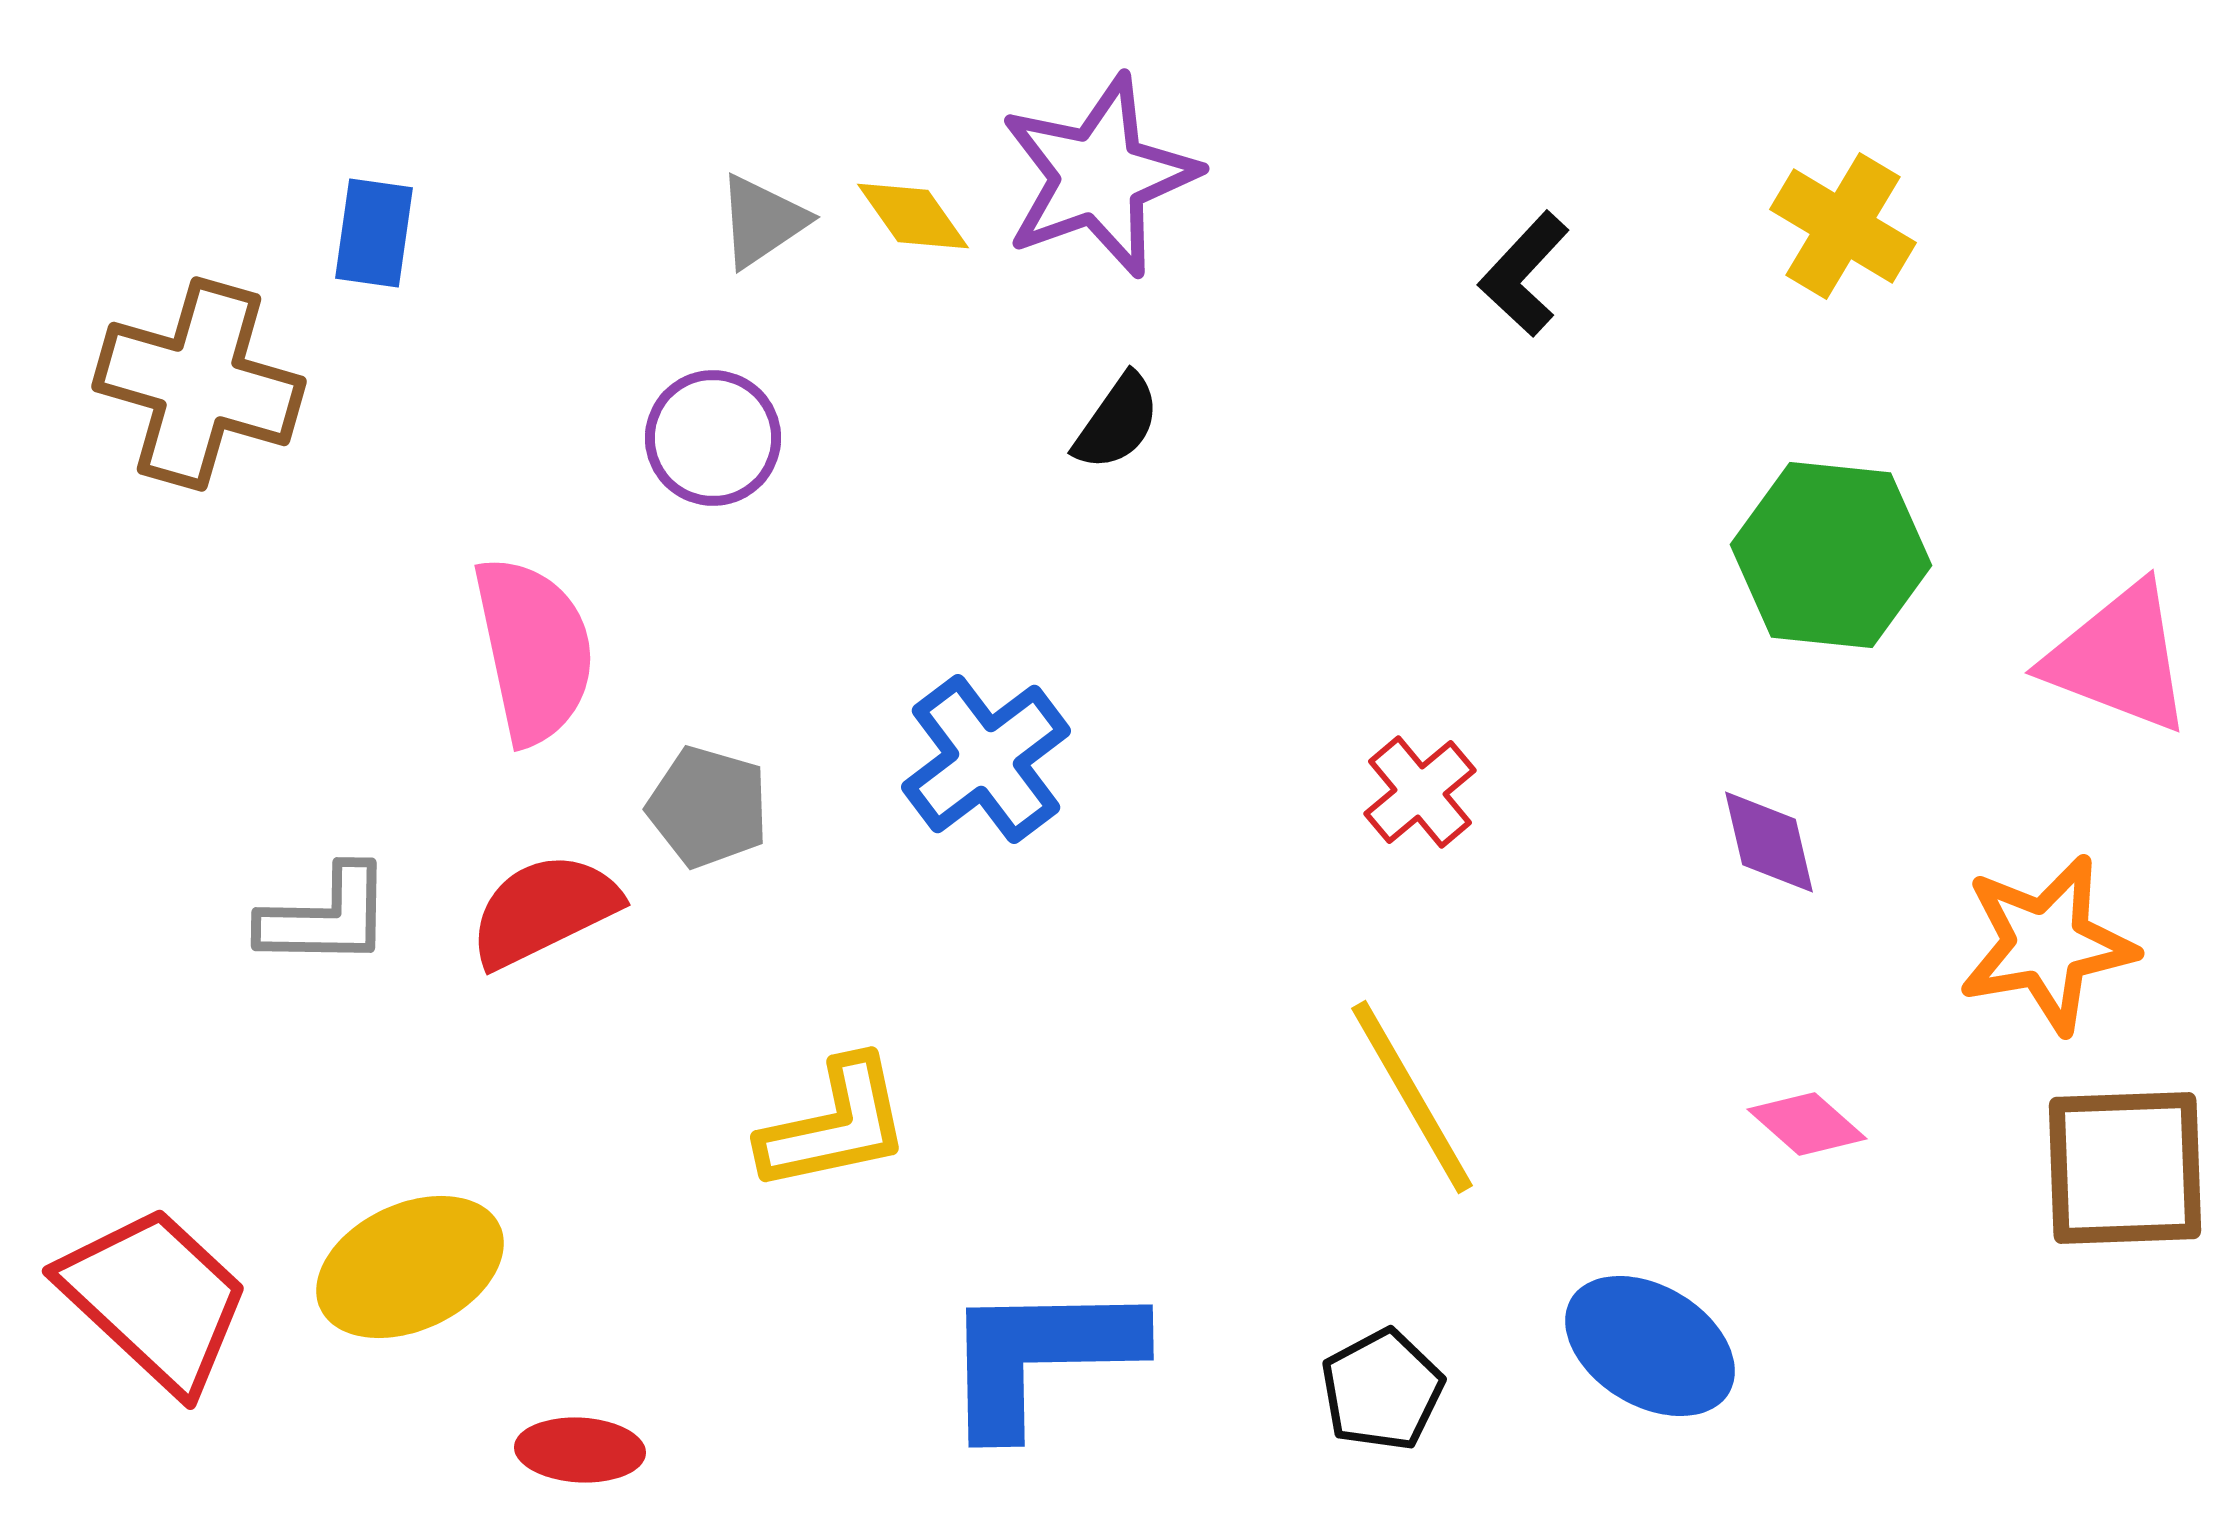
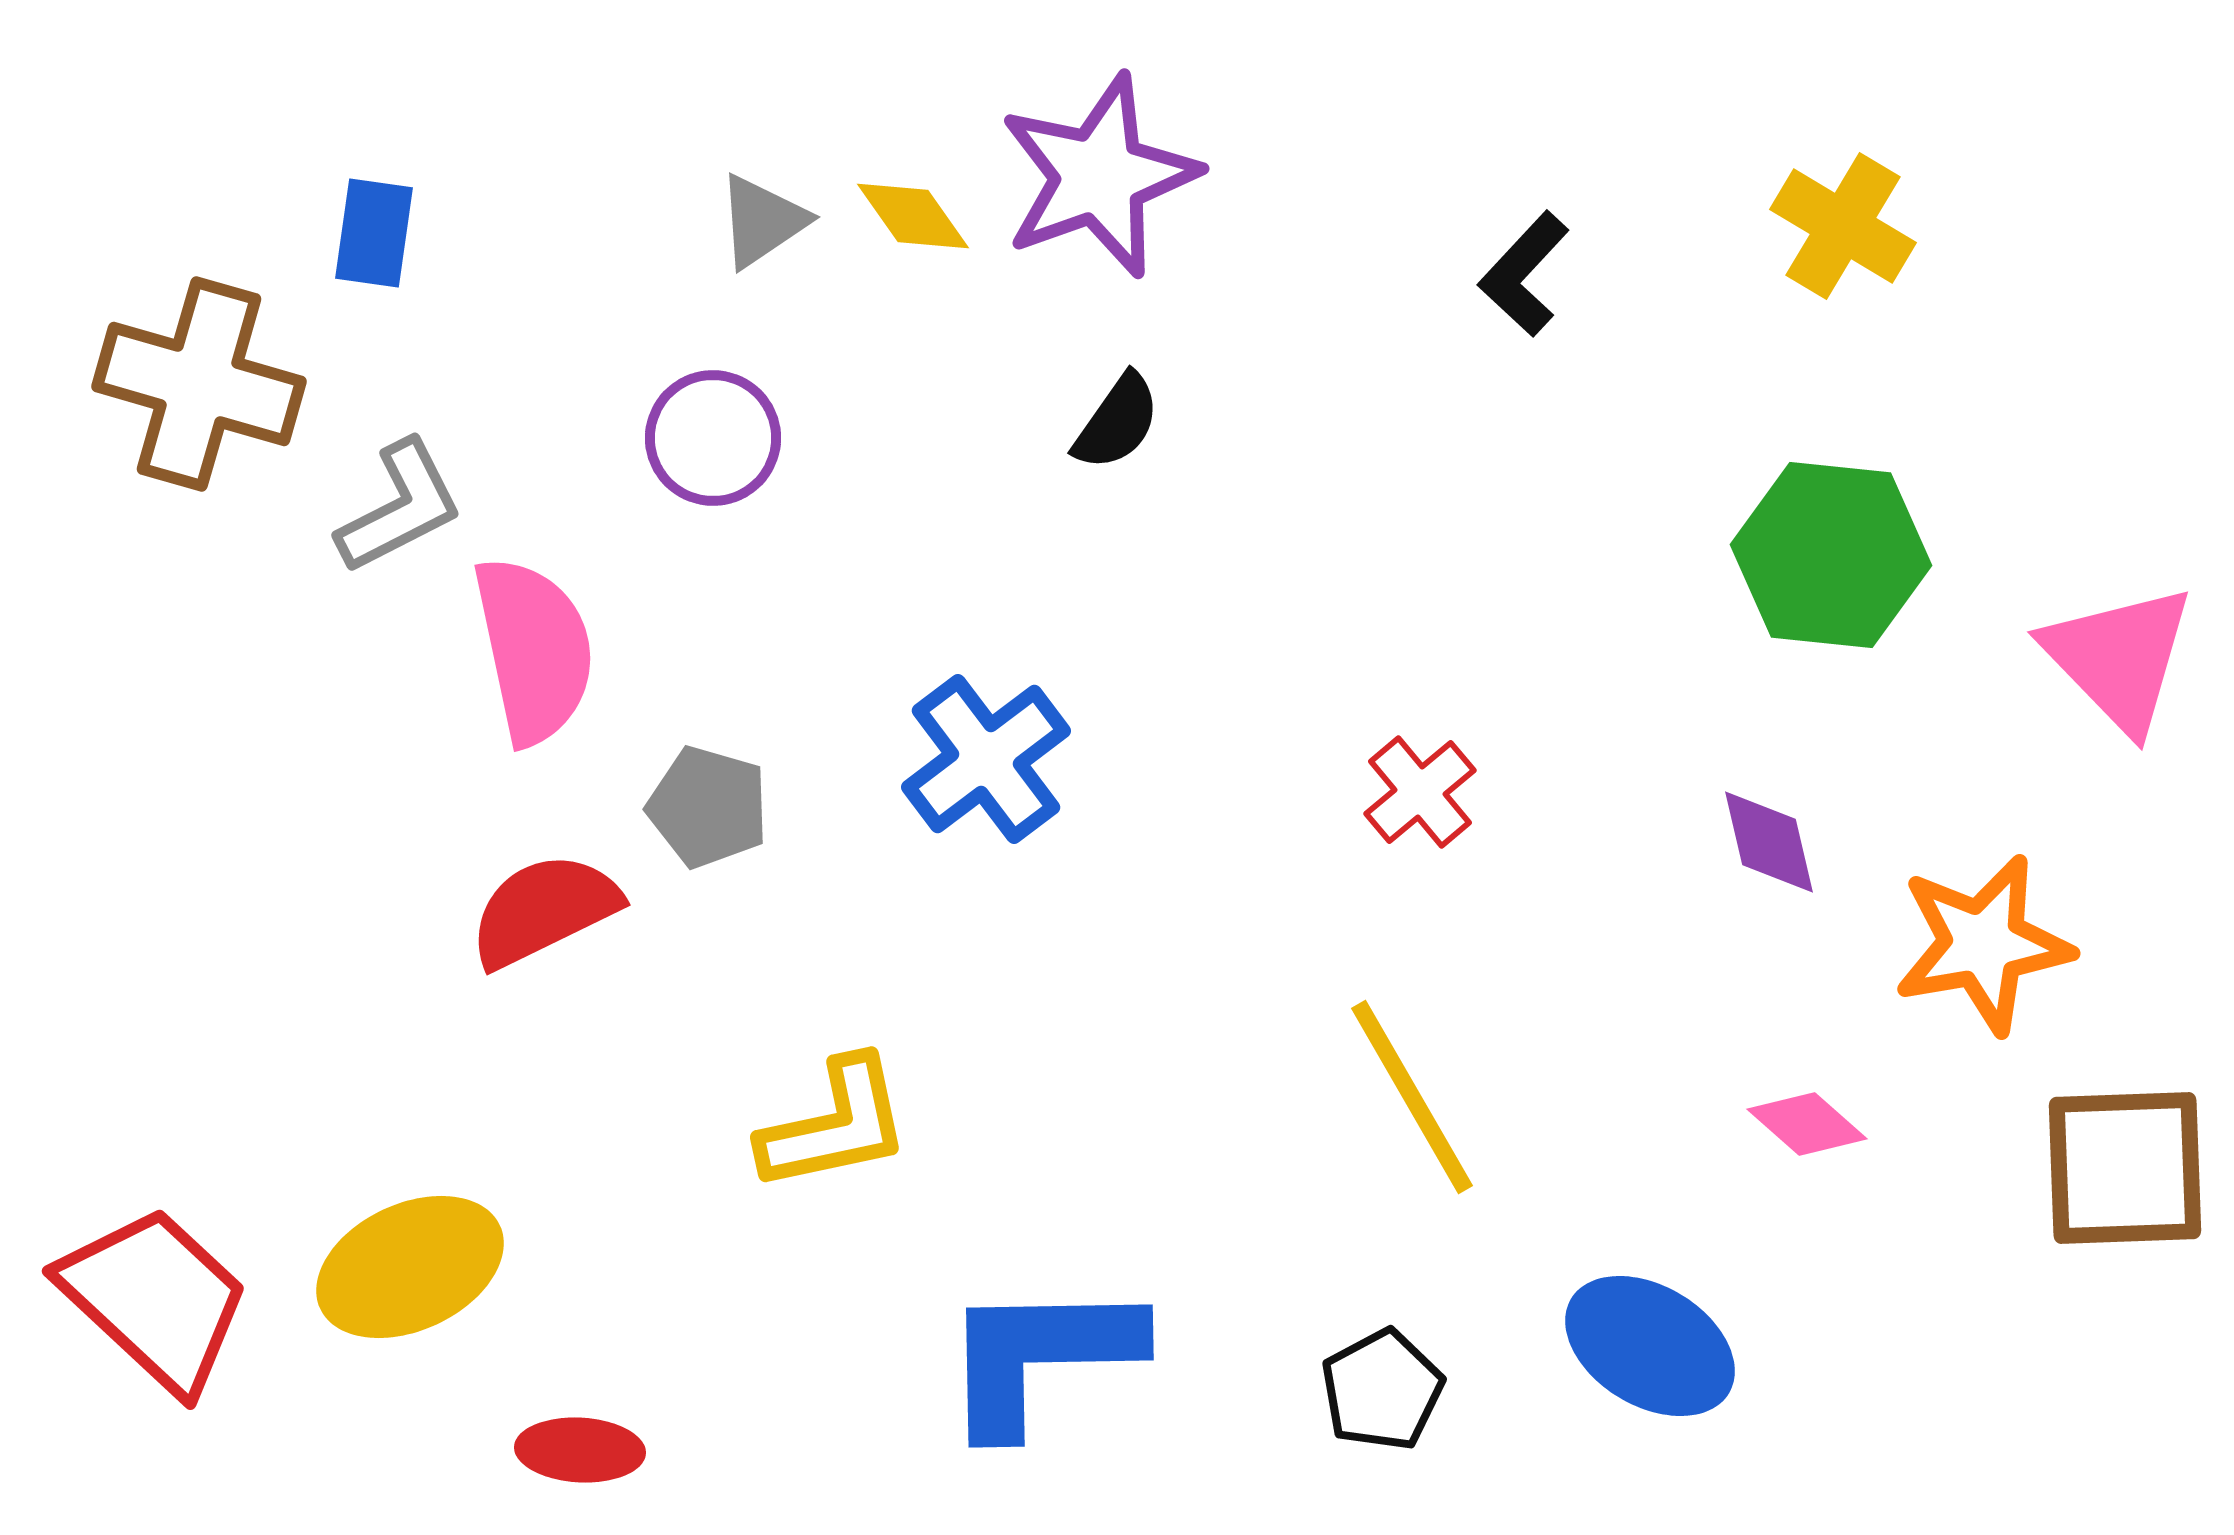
pink triangle: rotated 25 degrees clockwise
gray L-shape: moved 74 px right, 410 px up; rotated 28 degrees counterclockwise
orange star: moved 64 px left
